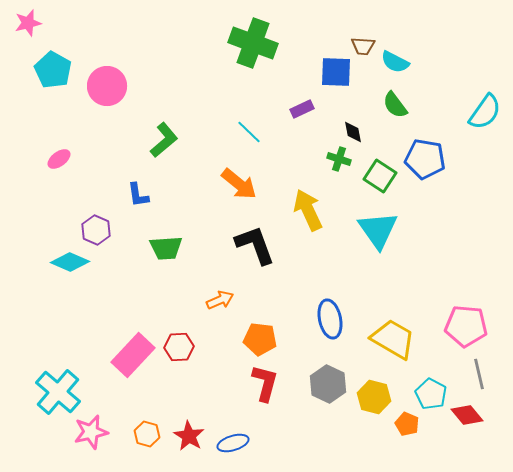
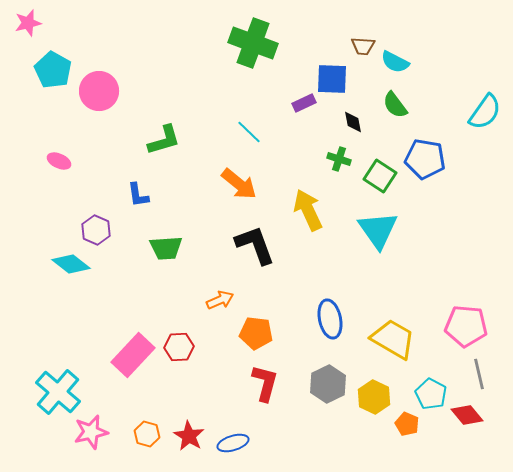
blue square at (336, 72): moved 4 px left, 7 px down
pink circle at (107, 86): moved 8 px left, 5 px down
purple rectangle at (302, 109): moved 2 px right, 6 px up
black diamond at (353, 132): moved 10 px up
green L-shape at (164, 140): rotated 24 degrees clockwise
pink ellipse at (59, 159): moved 2 px down; rotated 60 degrees clockwise
cyan diamond at (70, 262): moved 1 px right, 2 px down; rotated 15 degrees clockwise
orange pentagon at (260, 339): moved 4 px left, 6 px up
gray hexagon at (328, 384): rotated 9 degrees clockwise
yellow hexagon at (374, 397): rotated 12 degrees clockwise
